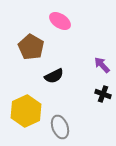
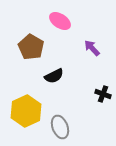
purple arrow: moved 10 px left, 17 px up
